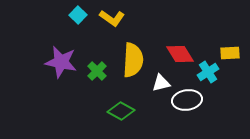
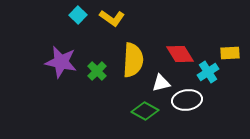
green diamond: moved 24 px right
